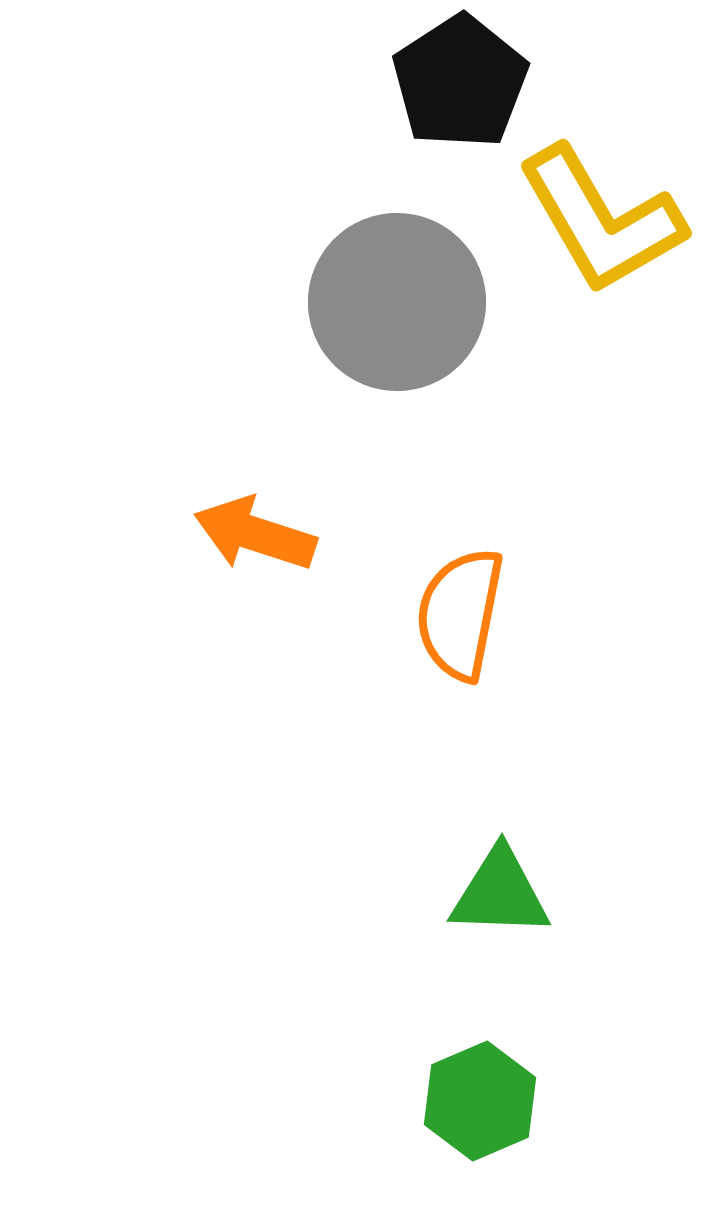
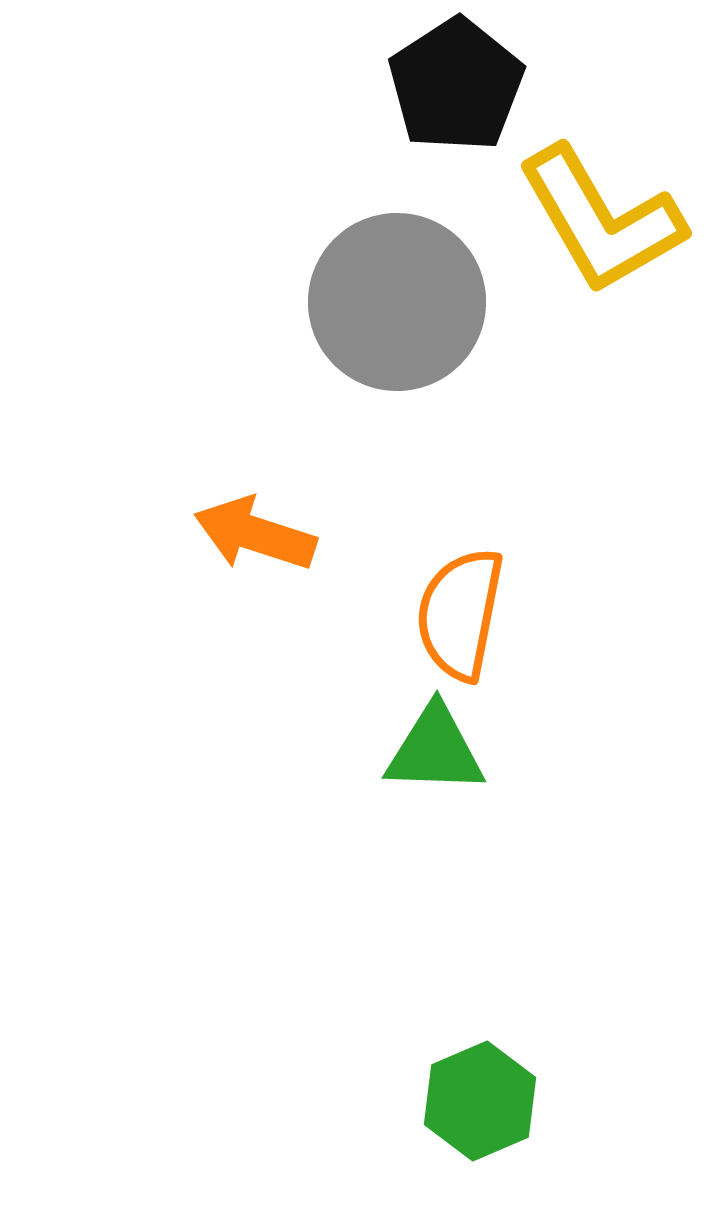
black pentagon: moved 4 px left, 3 px down
green triangle: moved 65 px left, 143 px up
